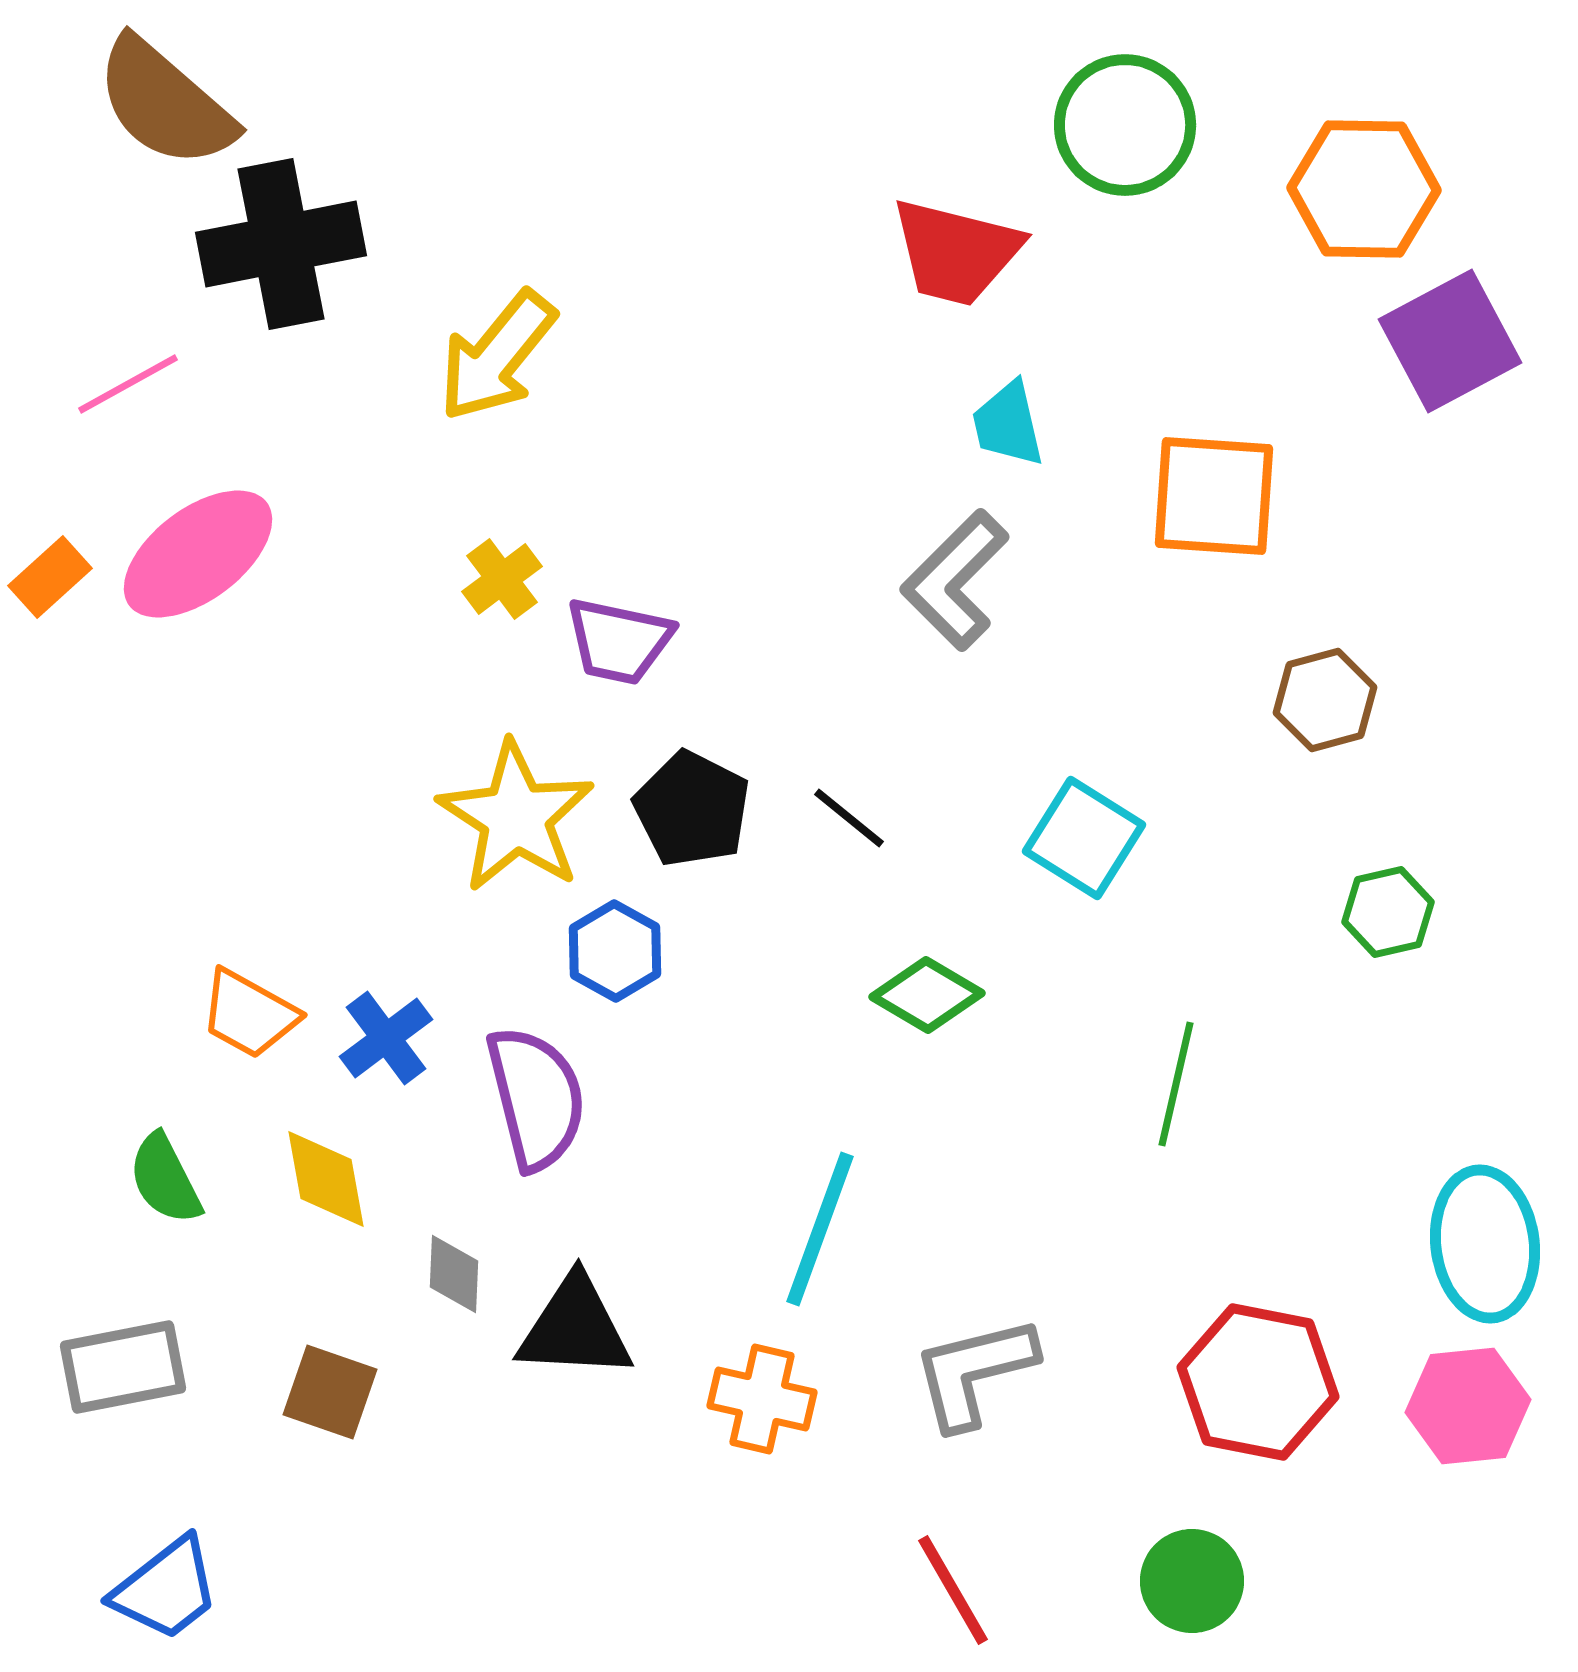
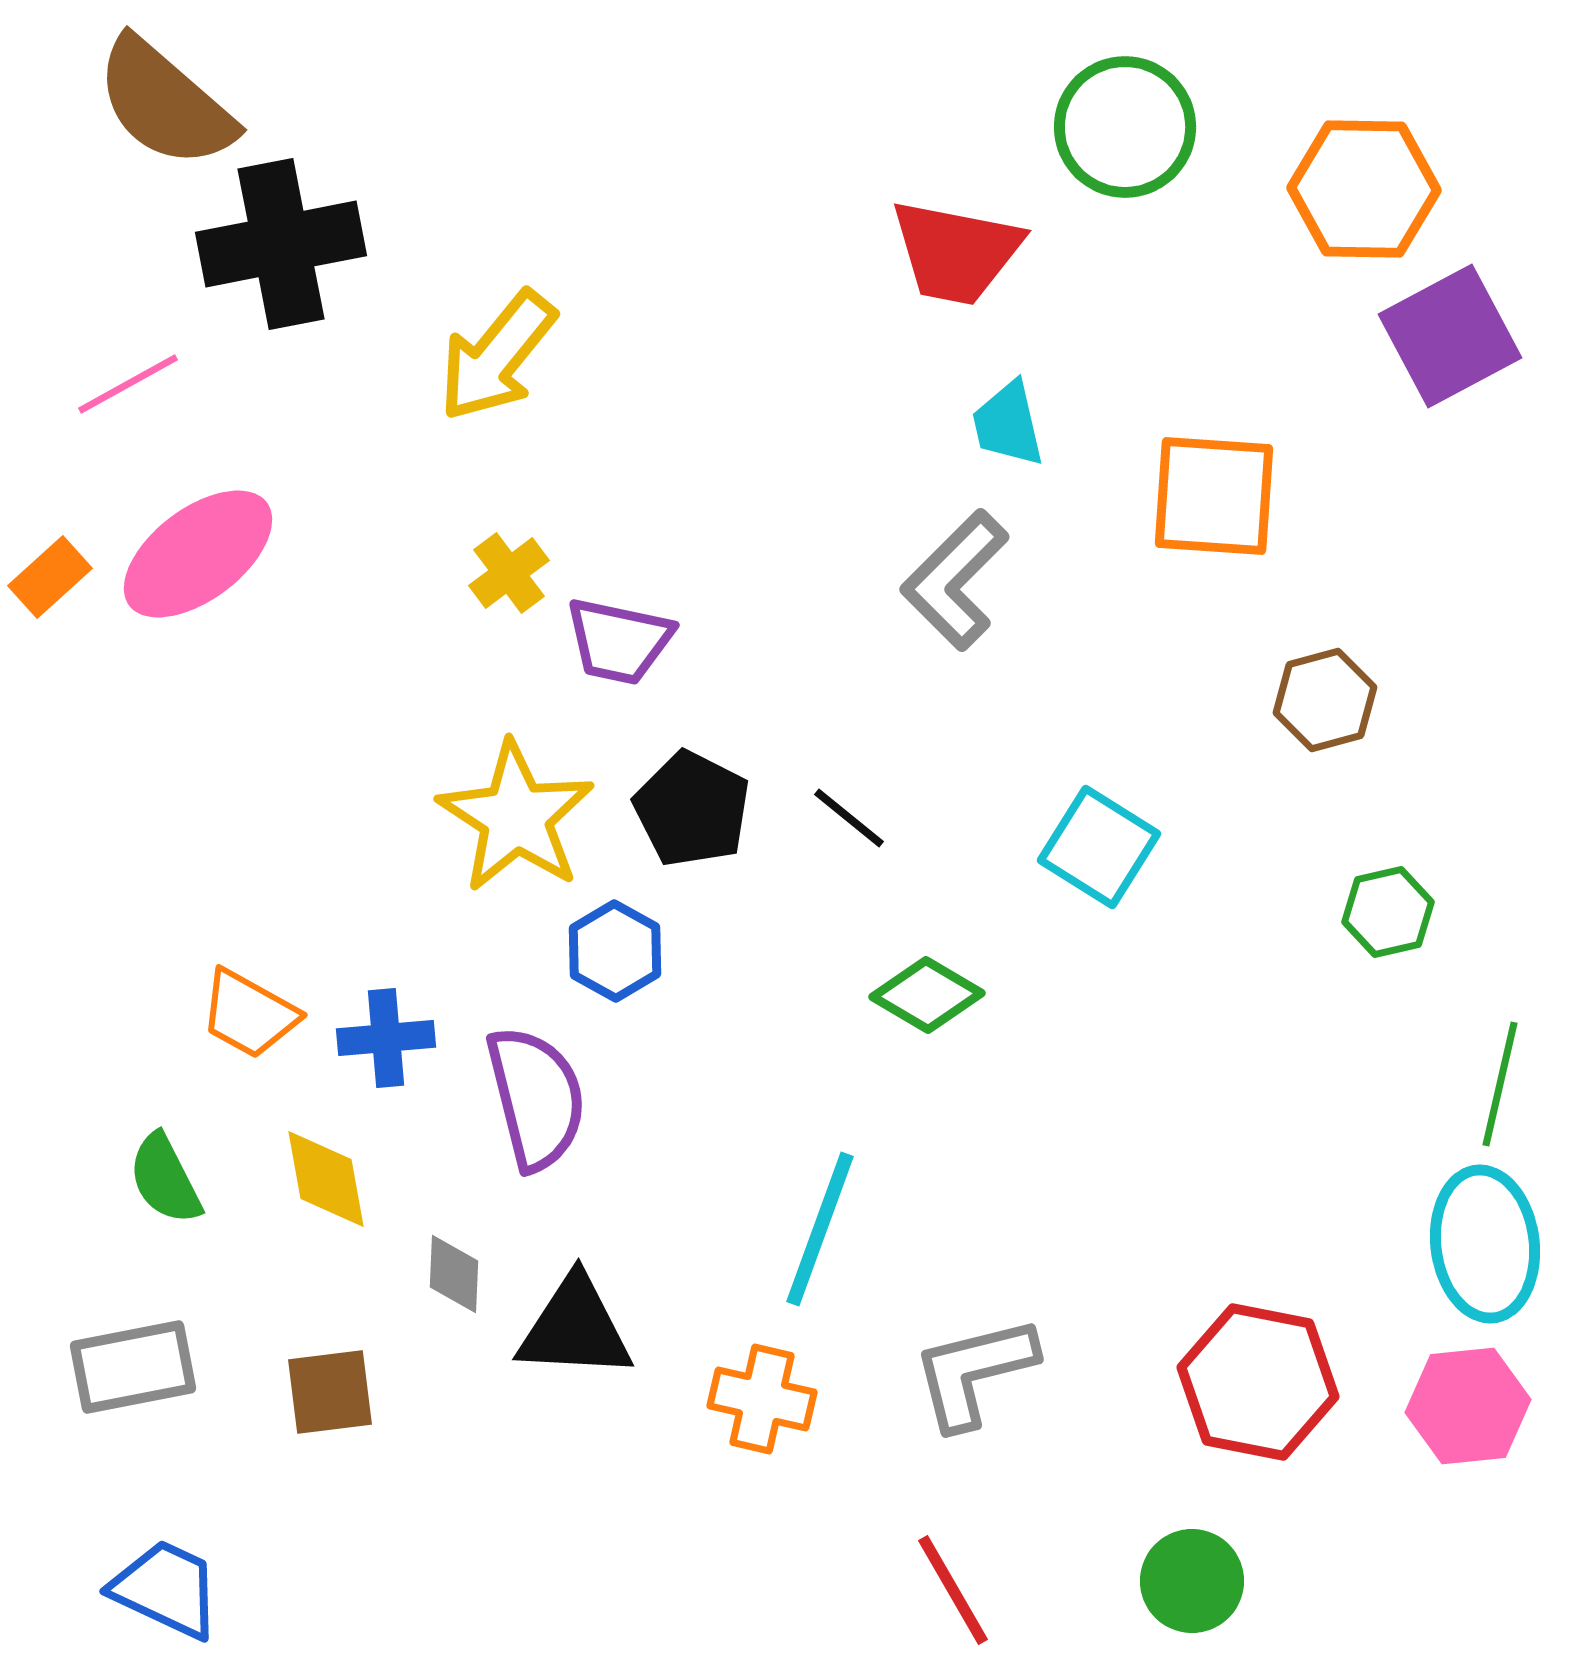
green circle at (1125, 125): moved 2 px down
red trapezoid at (956, 252): rotated 3 degrees counterclockwise
purple square at (1450, 341): moved 5 px up
yellow cross at (502, 579): moved 7 px right, 6 px up
cyan square at (1084, 838): moved 15 px right, 9 px down
blue cross at (386, 1038): rotated 32 degrees clockwise
green line at (1176, 1084): moved 324 px right
gray rectangle at (123, 1367): moved 10 px right
brown square at (330, 1392): rotated 26 degrees counterclockwise
blue trapezoid at (166, 1589): rotated 117 degrees counterclockwise
